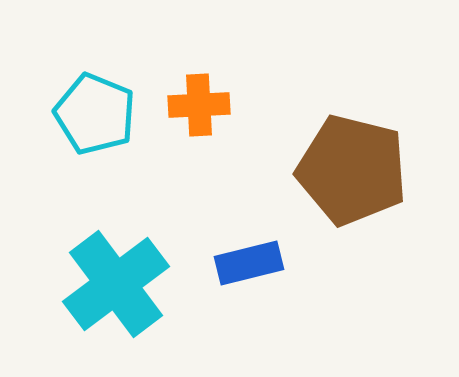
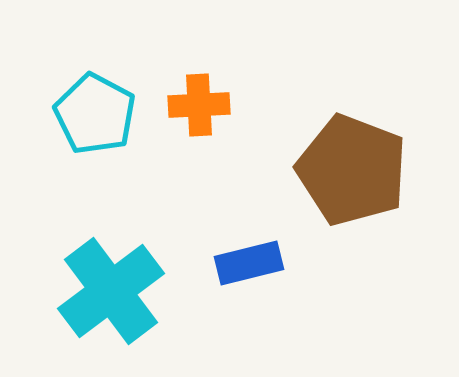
cyan pentagon: rotated 6 degrees clockwise
brown pentagon: rotated 7 degrees clockwise
cyan cross: moved 5 px left, 7 px down
